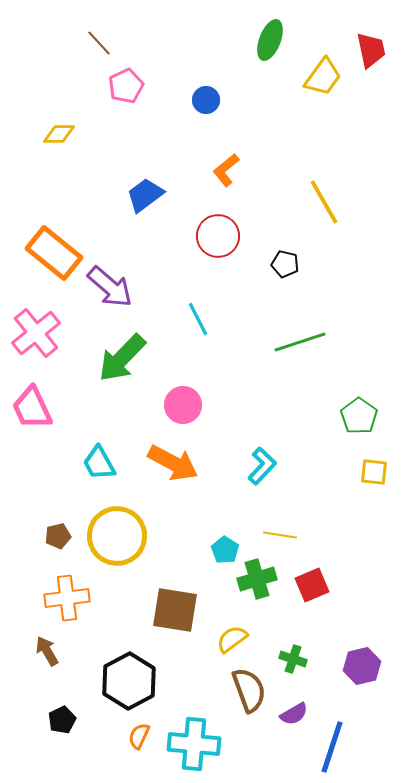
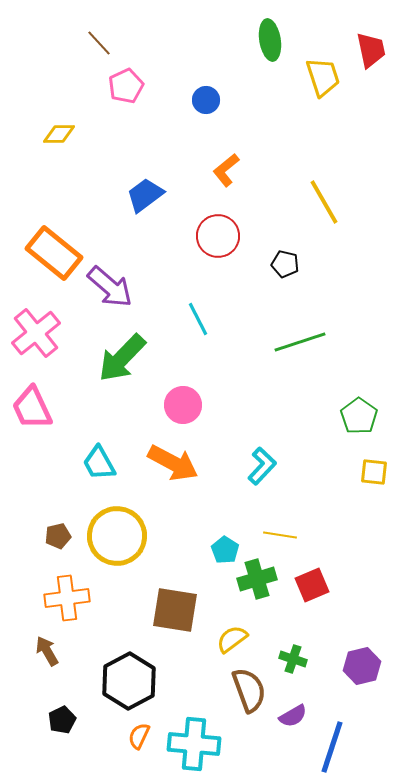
green ellipse at (270, 40): rotated 30 degrees counterclockwise
yellow trapezoid at (323, 77): rotated 54 degrees counterclockwise
purple semicircle at (294, 714): moved 1 px left, 2 px down
